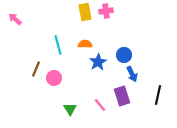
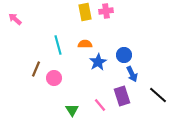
black line: rotated 60 degrees counterclockwise
green triangle: moved 2 px right, 1 px down
